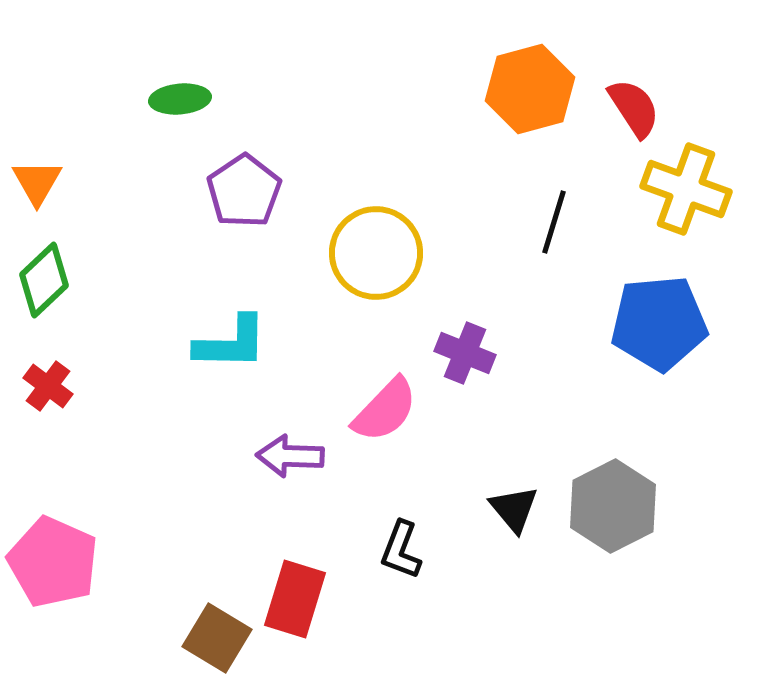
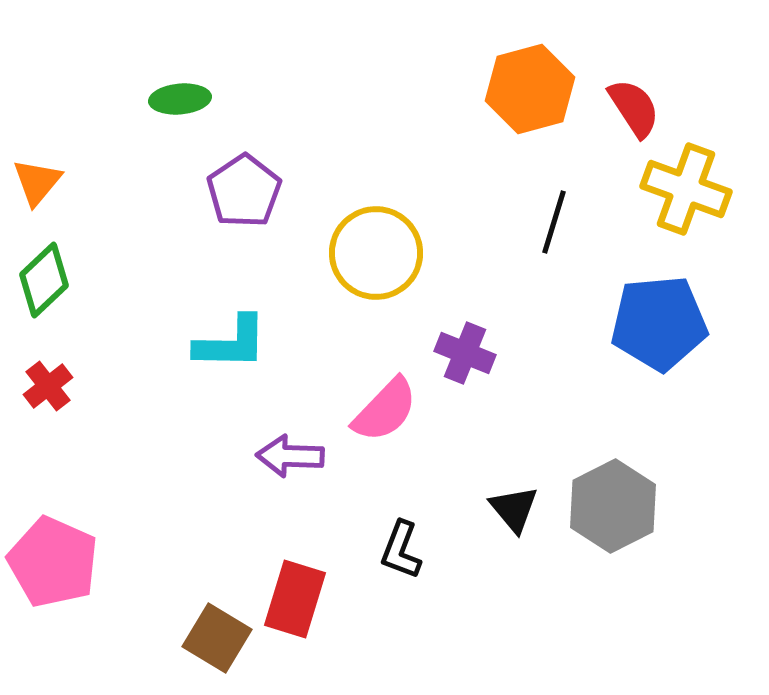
orange triangle: rotated 10 degrees clockwise
red cross: rotated 15 degrees clockwise
